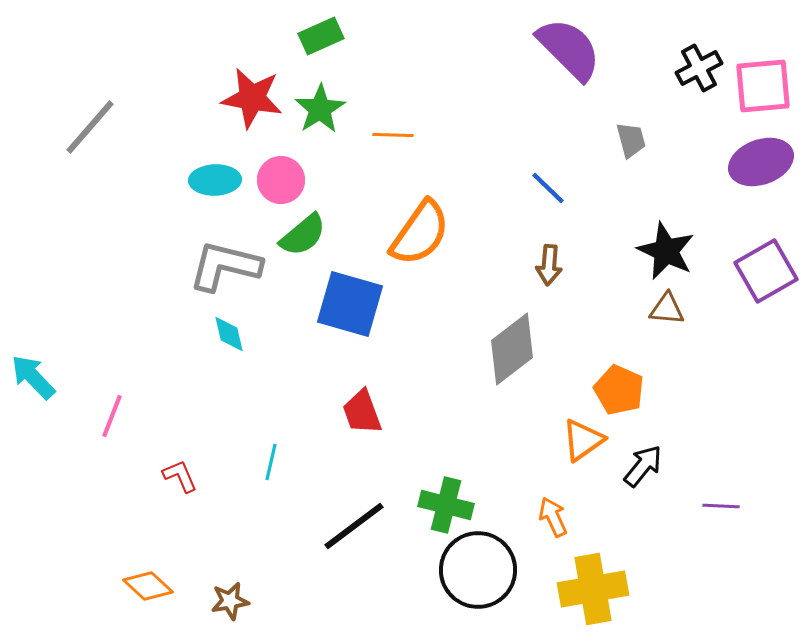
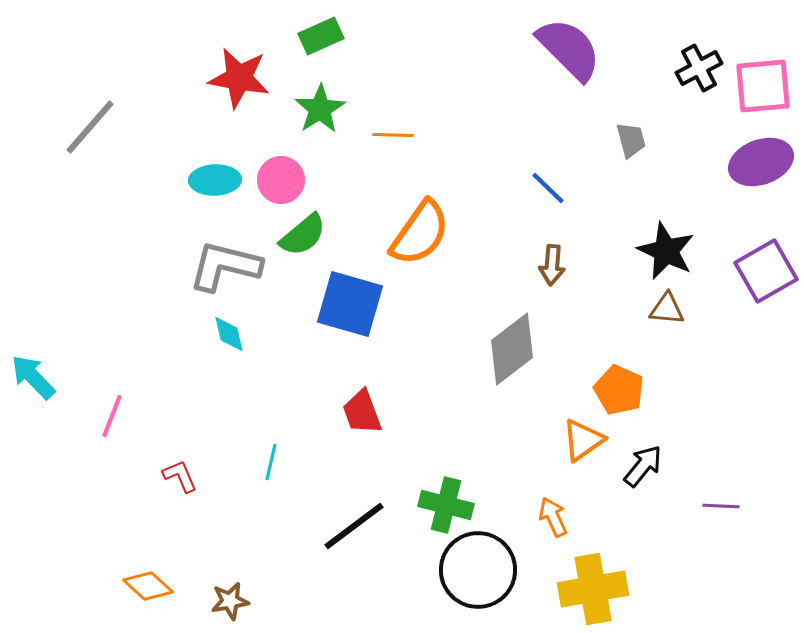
red star: moved 13 px left, 20 px up
brown arrow: moved 3 px right
